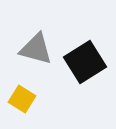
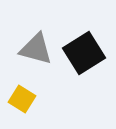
black square: moved 1 px left, 9 px up
